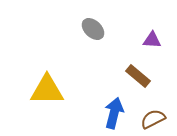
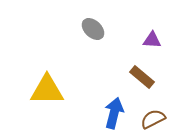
brown rectangle: moved 4 px right, 1 px down
